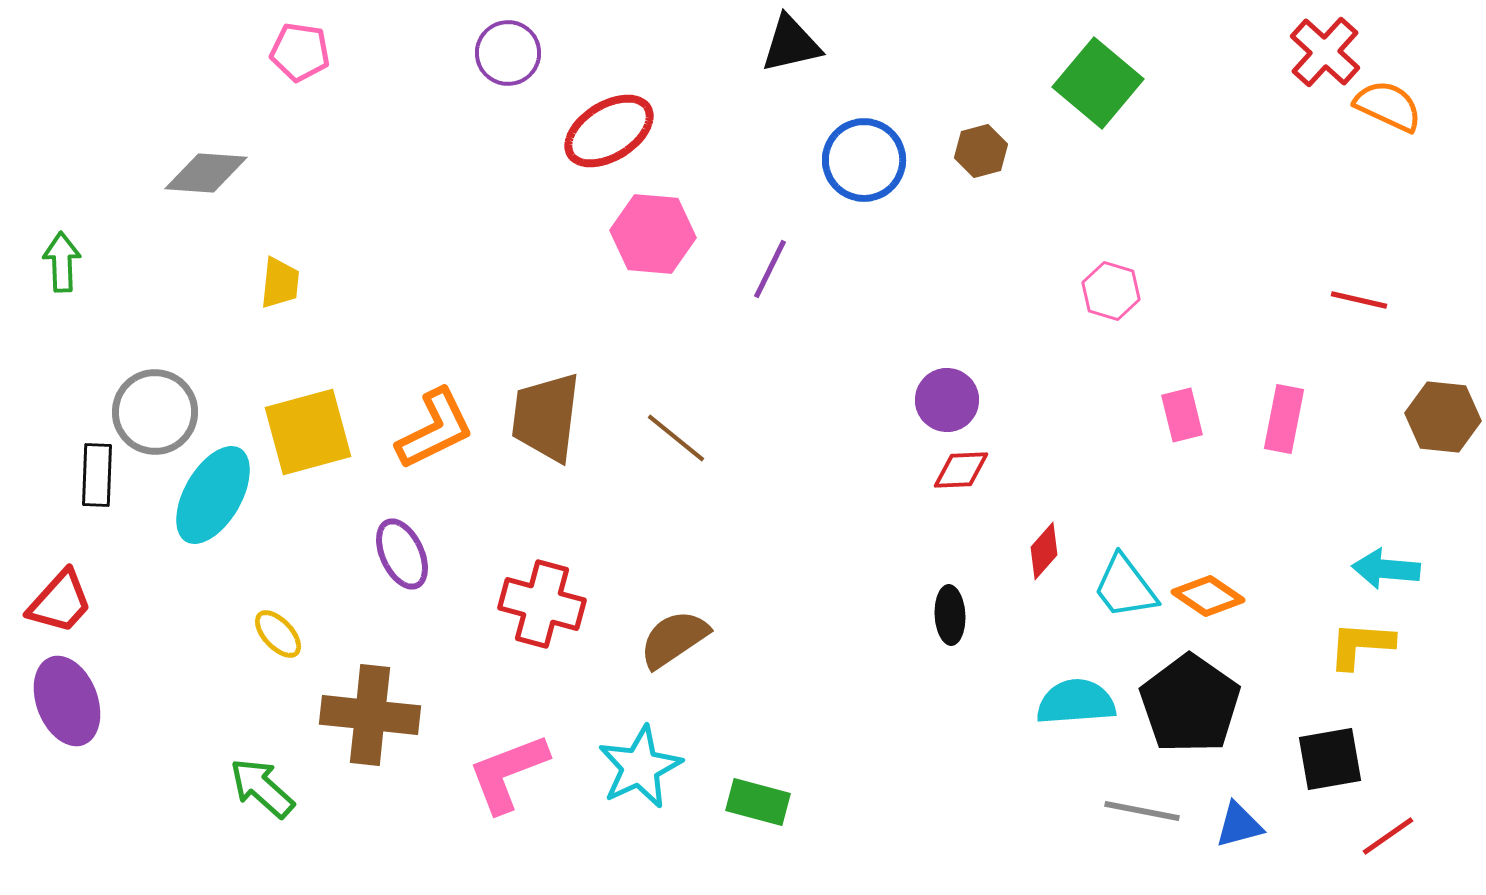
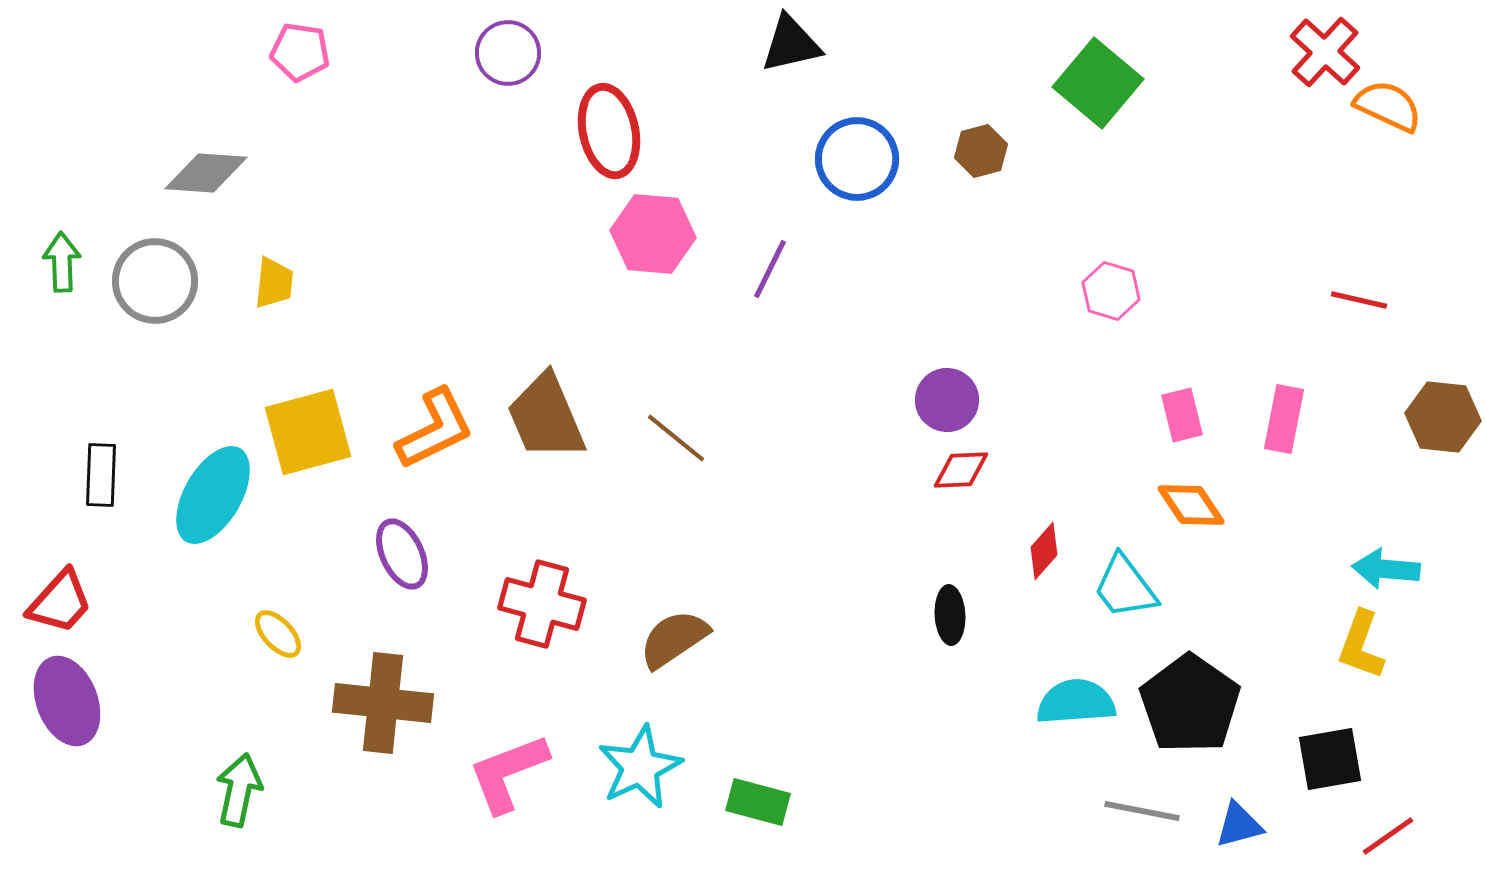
red ellipse at (609, 131): rotated 70 degrees counterclockwise
blue circle at (864, 160): moved 7 px left, 1 px up
yellow trapezoid at (280, 283): moved 6 px left
gray circle at (155, 412): moved 131 px up
brown trapezoid at (546, 417): rotated 30 degrees counterclockwise
black rectangle at (97, 475): moved 4 px right
orange diamond at (1208, 596): moved 17 px left, 91 px up; rotated 22 degrees clockwise
yellow L-shape at (1361, 645): rotated 74 degrees counterclockwise
brown cross at (370, 715): moved 13 px right, 12 px up
green arrow at (262, 788): moved 23 px left, 2 px down; rotated 60 degrees clockwise
